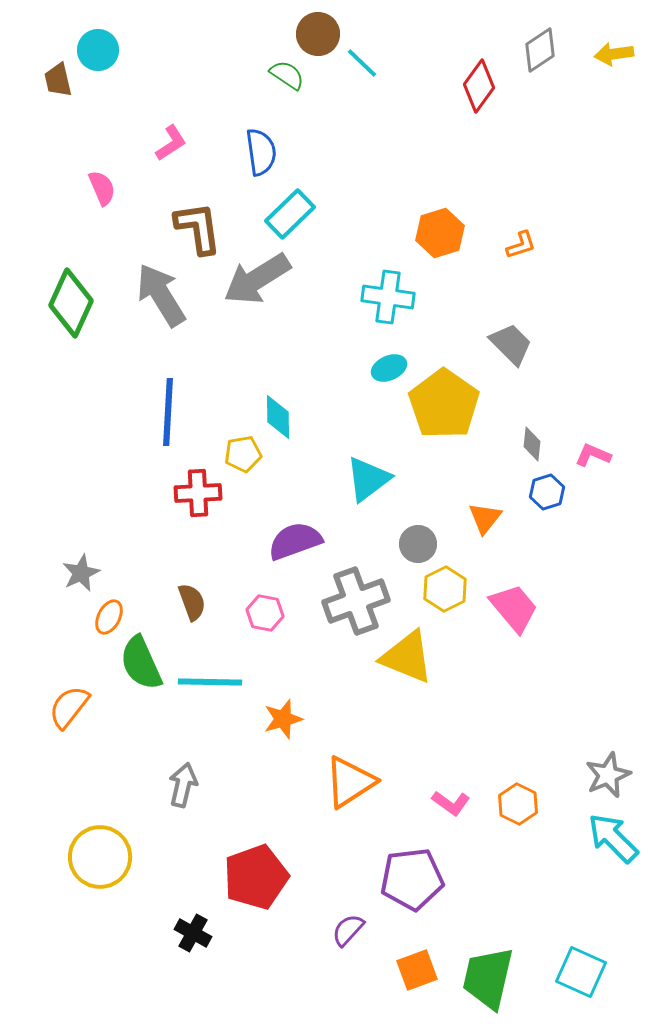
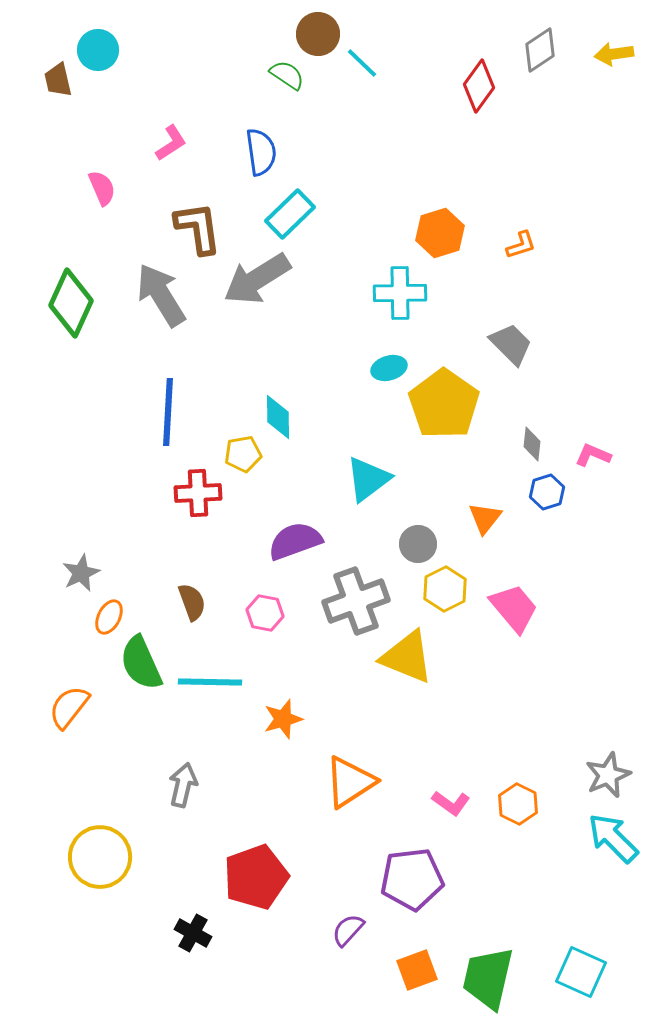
cyan cross at (388, 297): moved 12 px right, 4 px up; rotated 9 degrees counterclockwise
cyan ellipse at (389, 368): rotated 8 degrees clockwise
